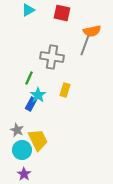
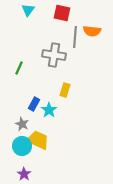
cyan triangle: rotated 24 degrees counterclockwise
orange semicircle: rotated 18 degrees clockwise
gray line: moved 10 px left, 8 px up; rotated 15 degrees counterclockwise
gray cross: moved 2 px right, 2 px up
green line: moved 10 px left, 10 px up
cyan star: moved 11 px right, 15 px down
blue rectangle: moved 3 px right
gray star: moved 5 px right, 6 px up
yellow trapezoid: rotated 40 degrees counterclockwise
cyan circle: moved 4 px up
